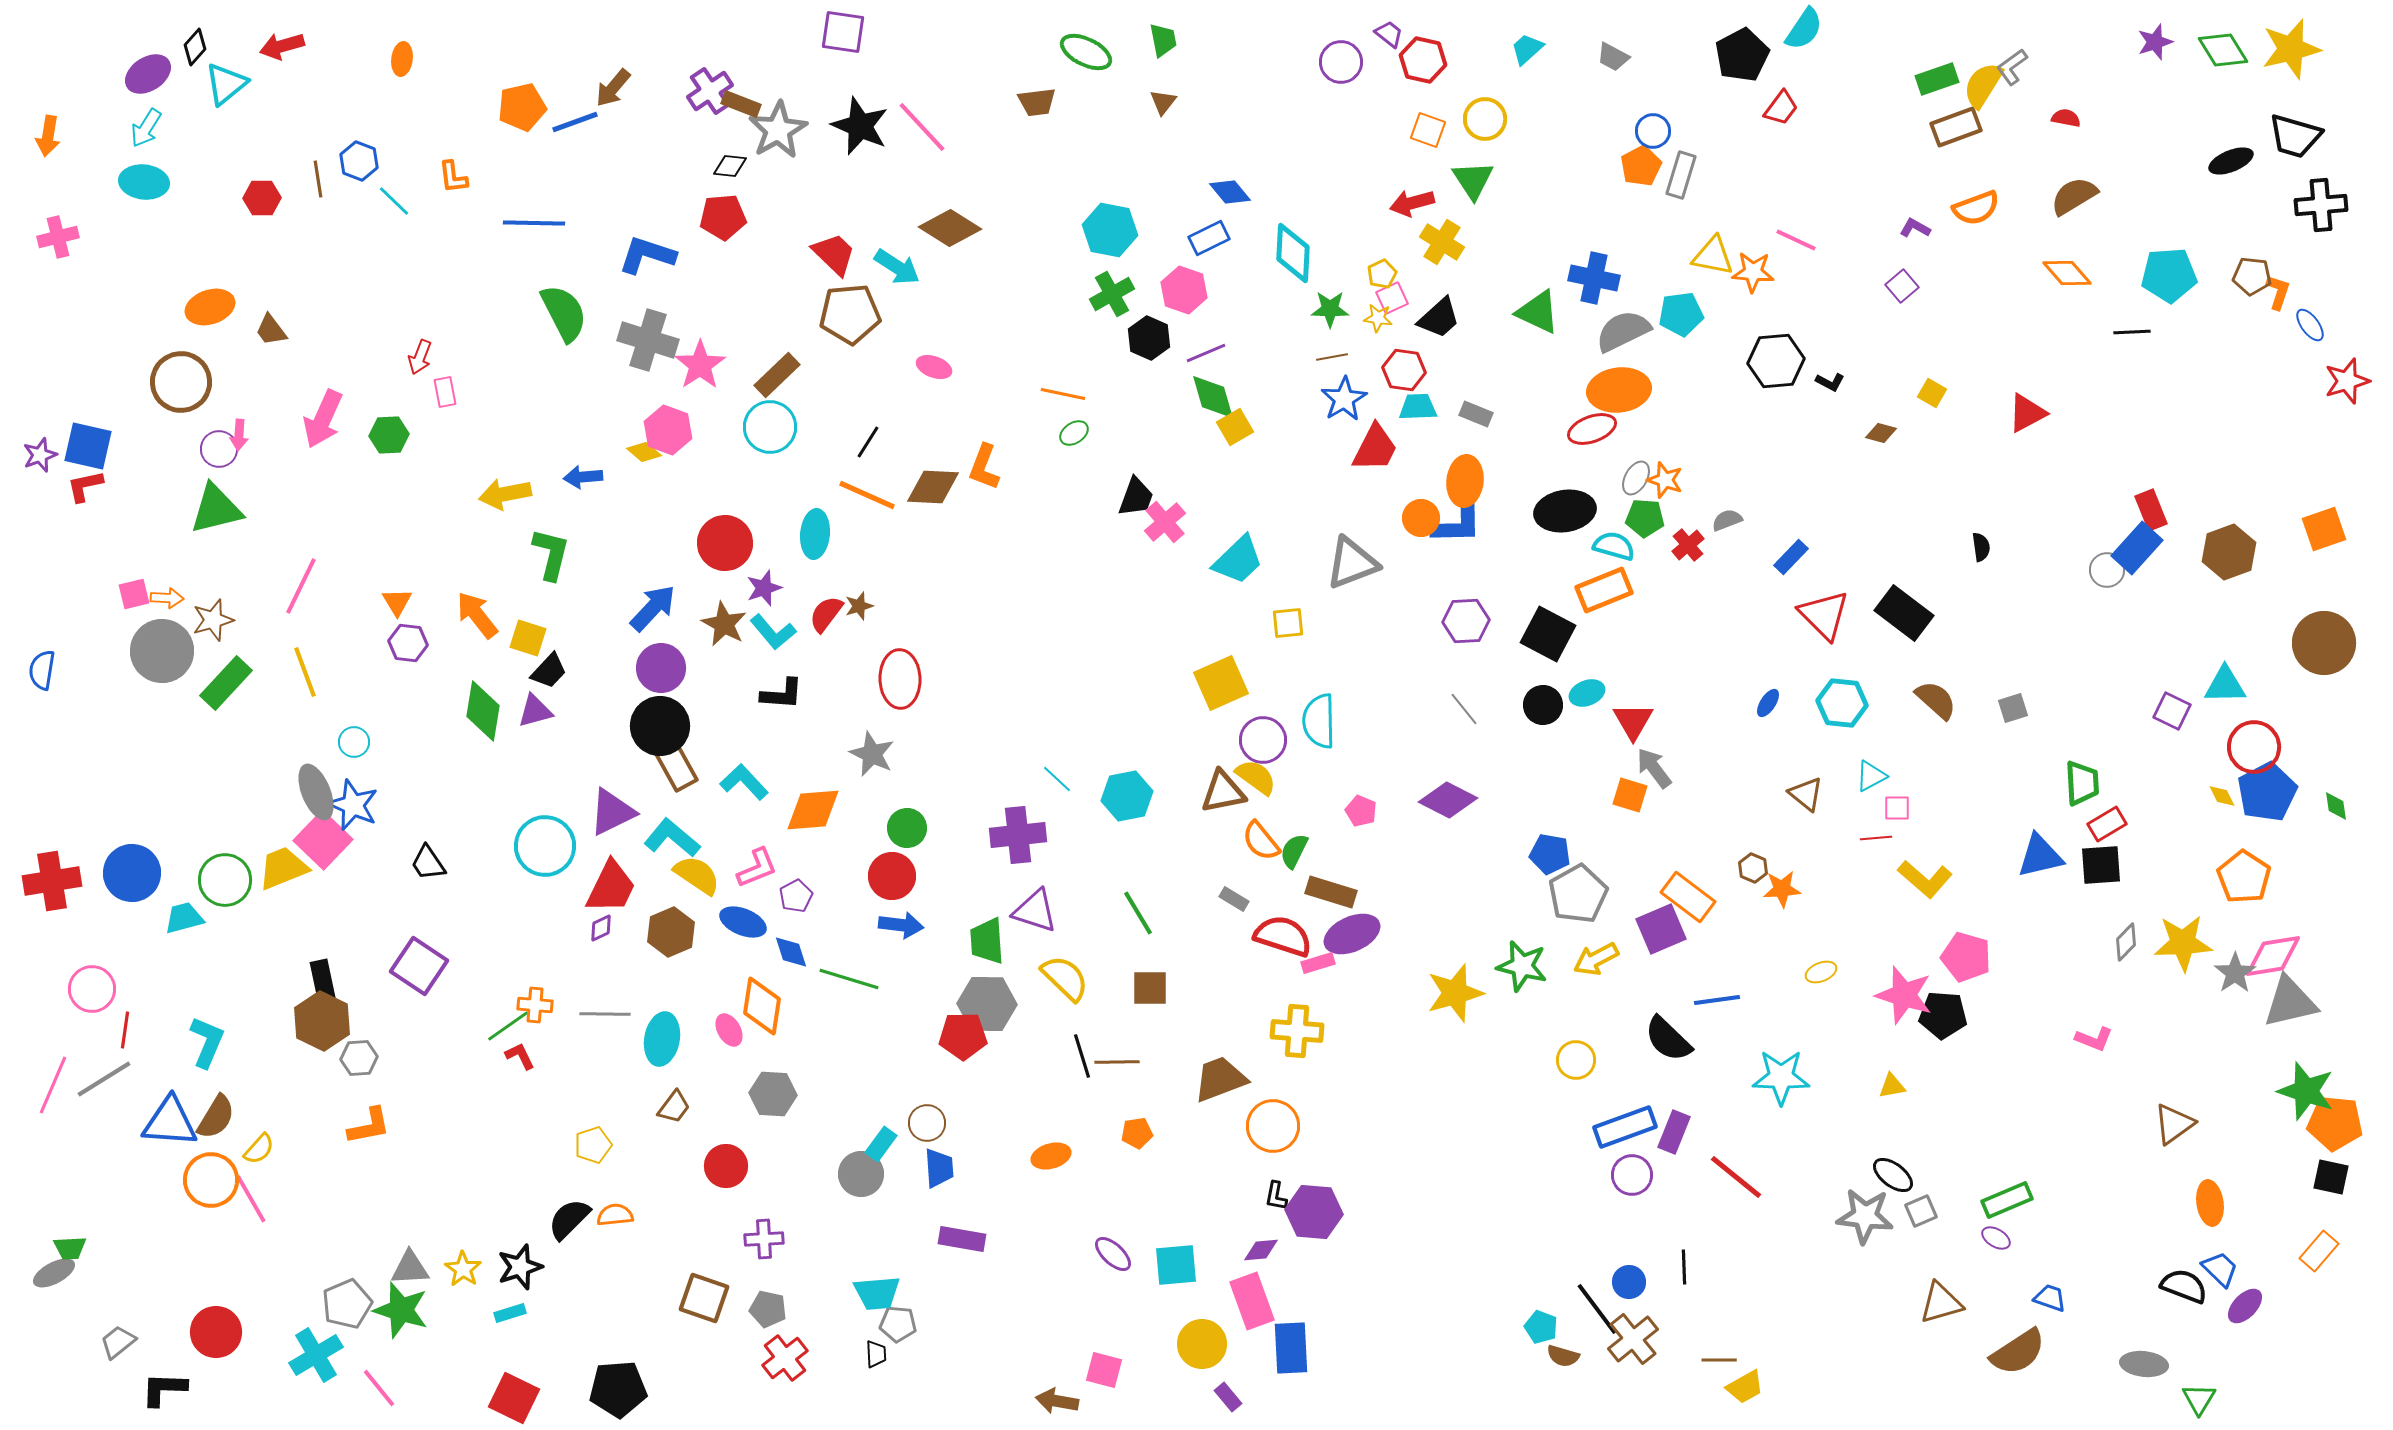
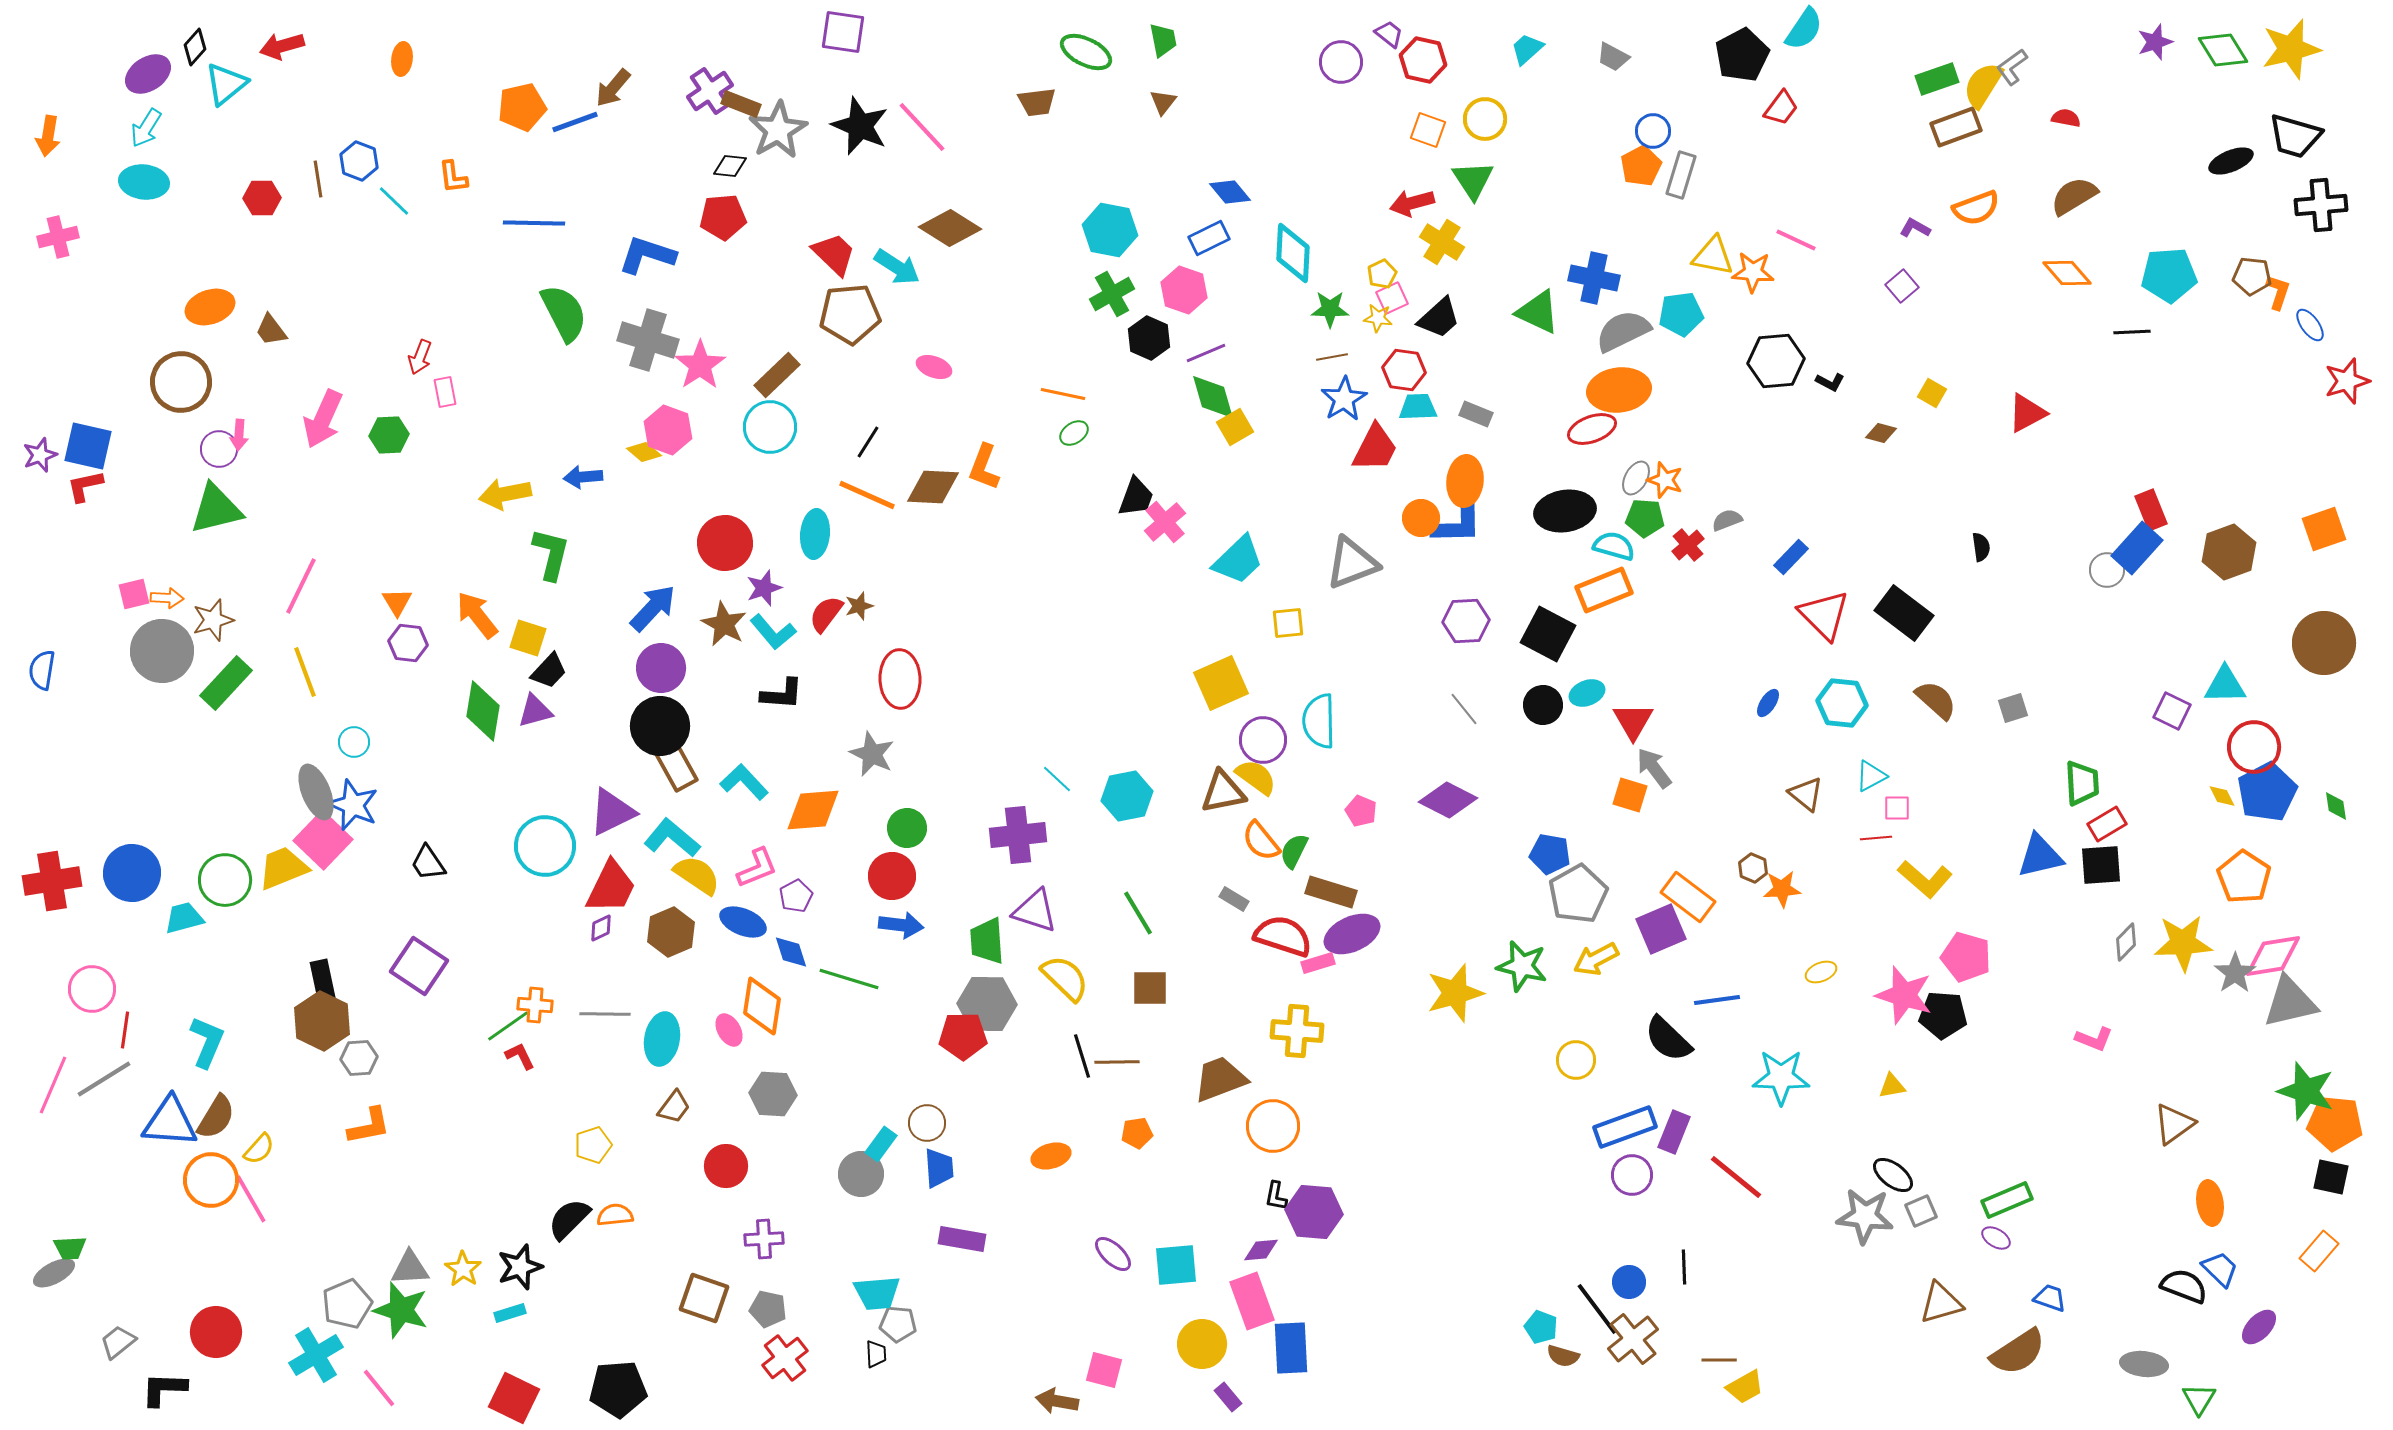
purple ellipse at (2245, 1306): moved 14 px right, 21 px down
